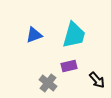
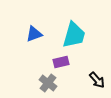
blue triangle: moved 1 px up
purple rectangle: moved 8 px left, 4 px up
